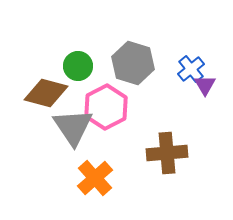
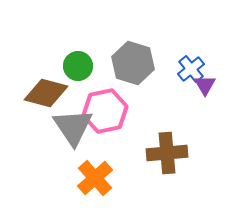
pink hexagon: moved 1 px left, 4 px down; rotated 15 degrees clockwise
